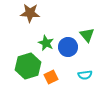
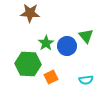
green triangle: moved 1 px left, 1 px down
green star: rotated 14 degrees clockwise
blue circle: moved 1 px left, 1 px up
green hexagon: moved 2 px up; rotated 20 degrees clockwise
cyan semicircle: moved 1 px right, 5 px down
